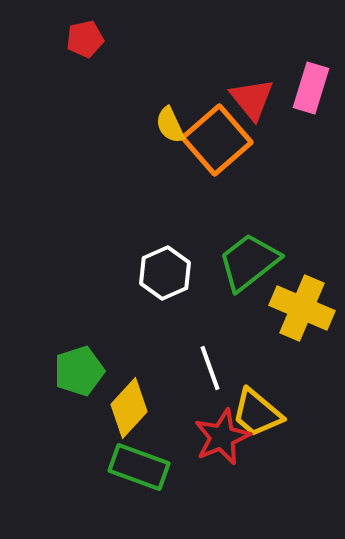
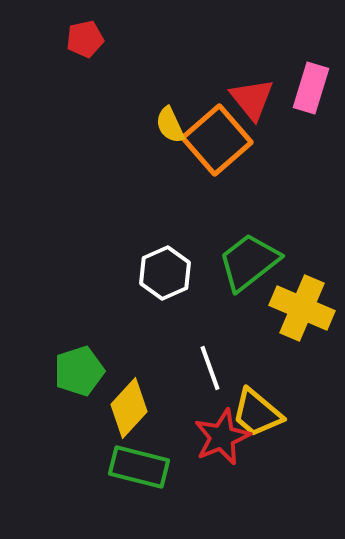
green rectangle: rotated 6 degrees counterclockwise
